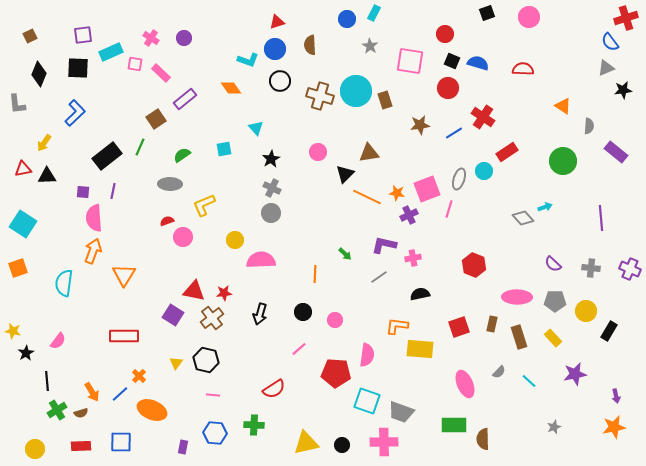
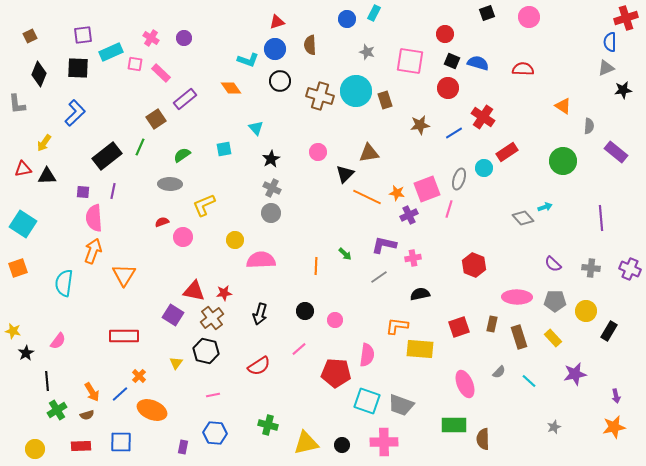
blue semicircle at (610, 42): rotated 36 degrees clockwise
gray star at (370, 46): moved 3 px left, 6 px down; rotated 14 degrees counterclockwise
cyan circle at (484, 171): moved 3 px up
red semicircle at (167, 221): moved 5 px left, 1 px down
orange line at (315, 274): moved 1 px right, 8 px up
black circle at (303, 312): moved 2 px right, 1 px up
black hexagon at (206, 360): moved 9 px up
red semicircle at (274, 389): moved 15 px left, 23 px up
pink line at (213, 395): rotated 16 degrees counterclockwise
gray trapezoid at (401, 412): moved 7 px up
brown semicircle at (81, 413): moved 6 px right, 2 px down
green cross at (254, 425): moved 14 px right; rotated 12 degrees clockwise
